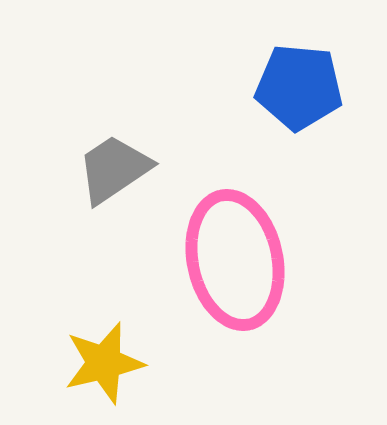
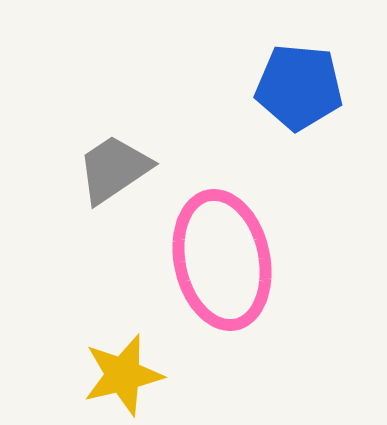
pink ellipse: moved 13 px left
yellow star: moved 19 px right, 12 px down
